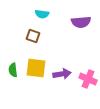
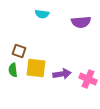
brown square: moved 14 px left, 15 px down
